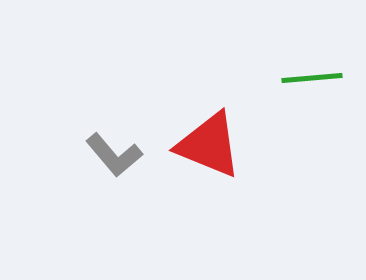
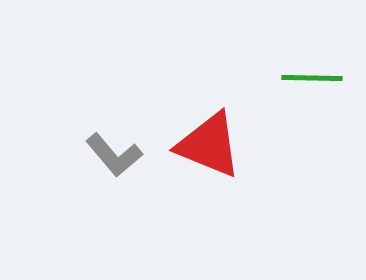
green line: rotated 6 degrees clockwise
